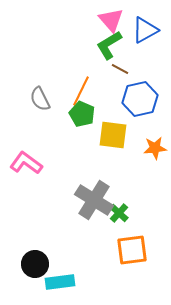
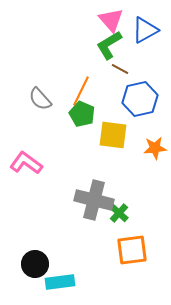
gray semicircle: rotated 15 degrees counterclockwise
gray cross: rotated 18 degrees counterclockwise
